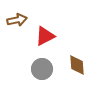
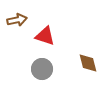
red triangle: rotated 45 degrees clockwise
brown diamond: moved 11 px right, 2 px up; rotated 10 degrees counterclockwise
